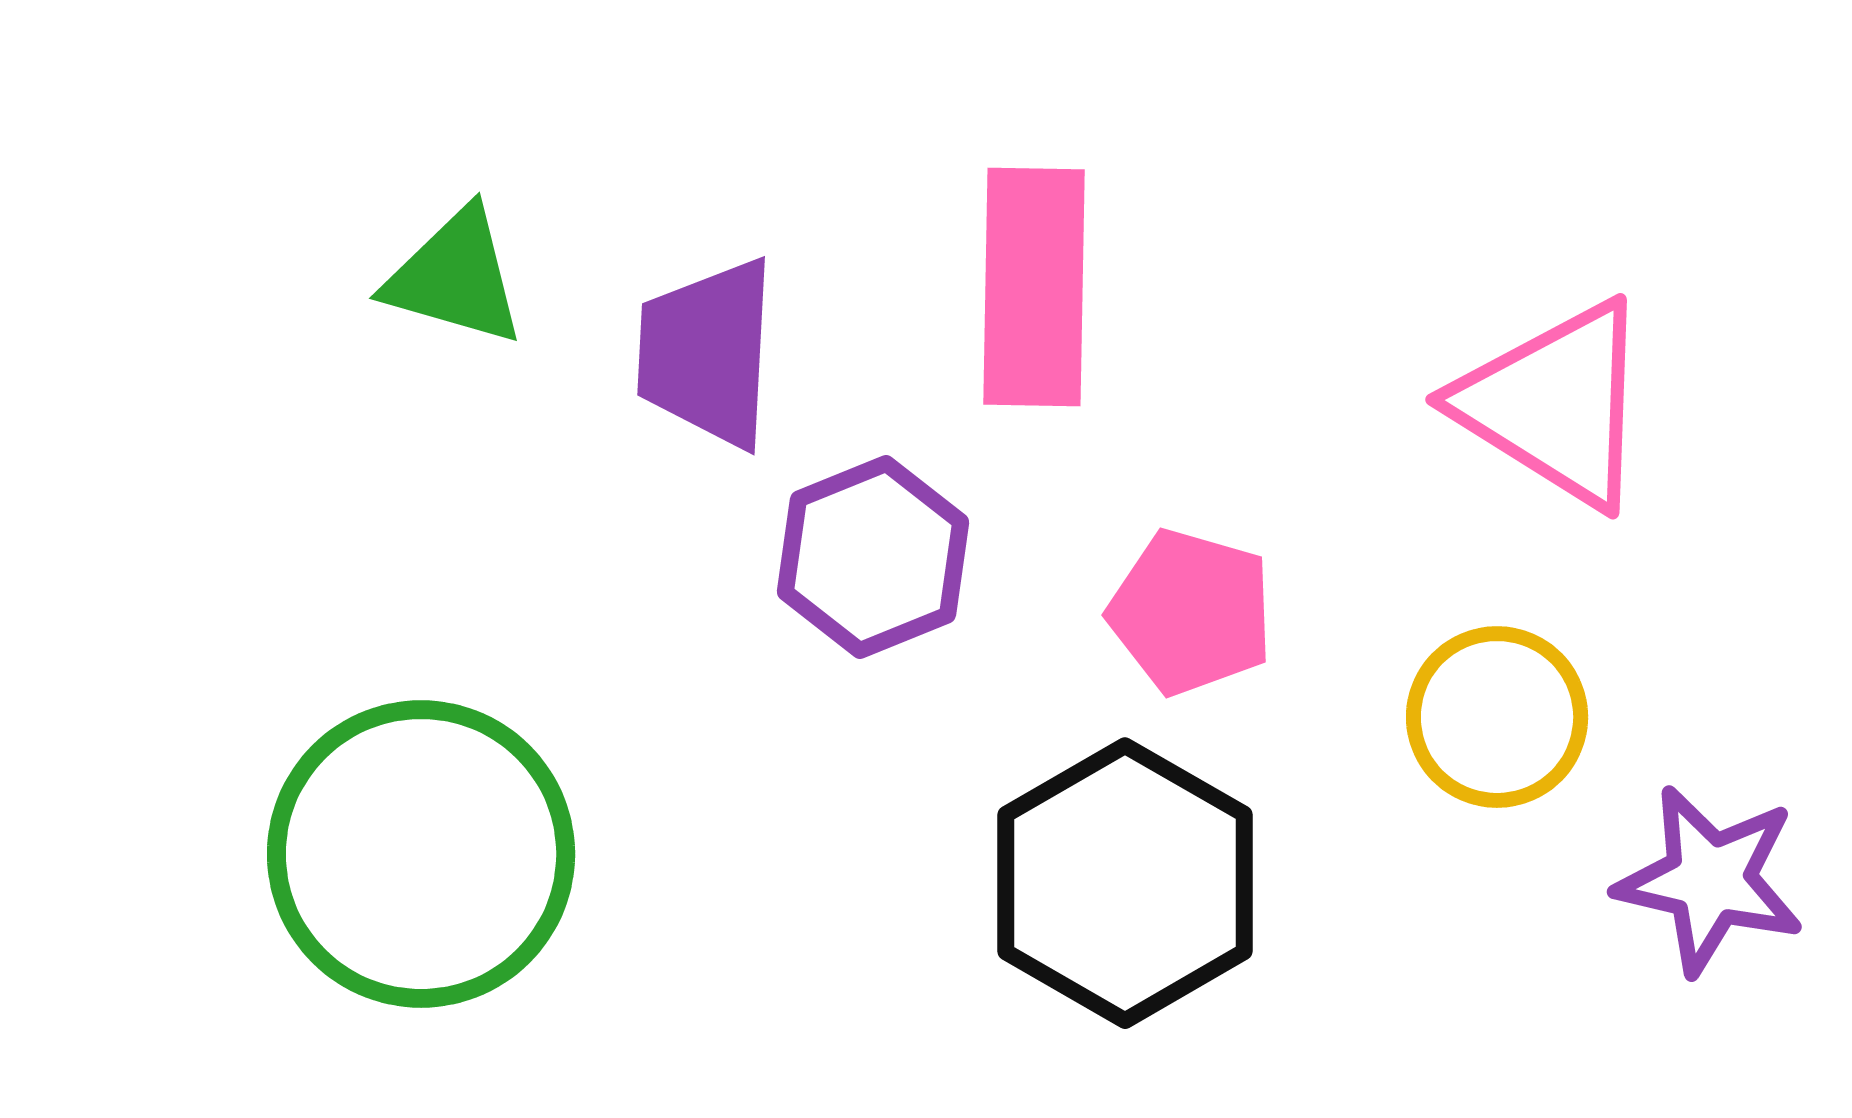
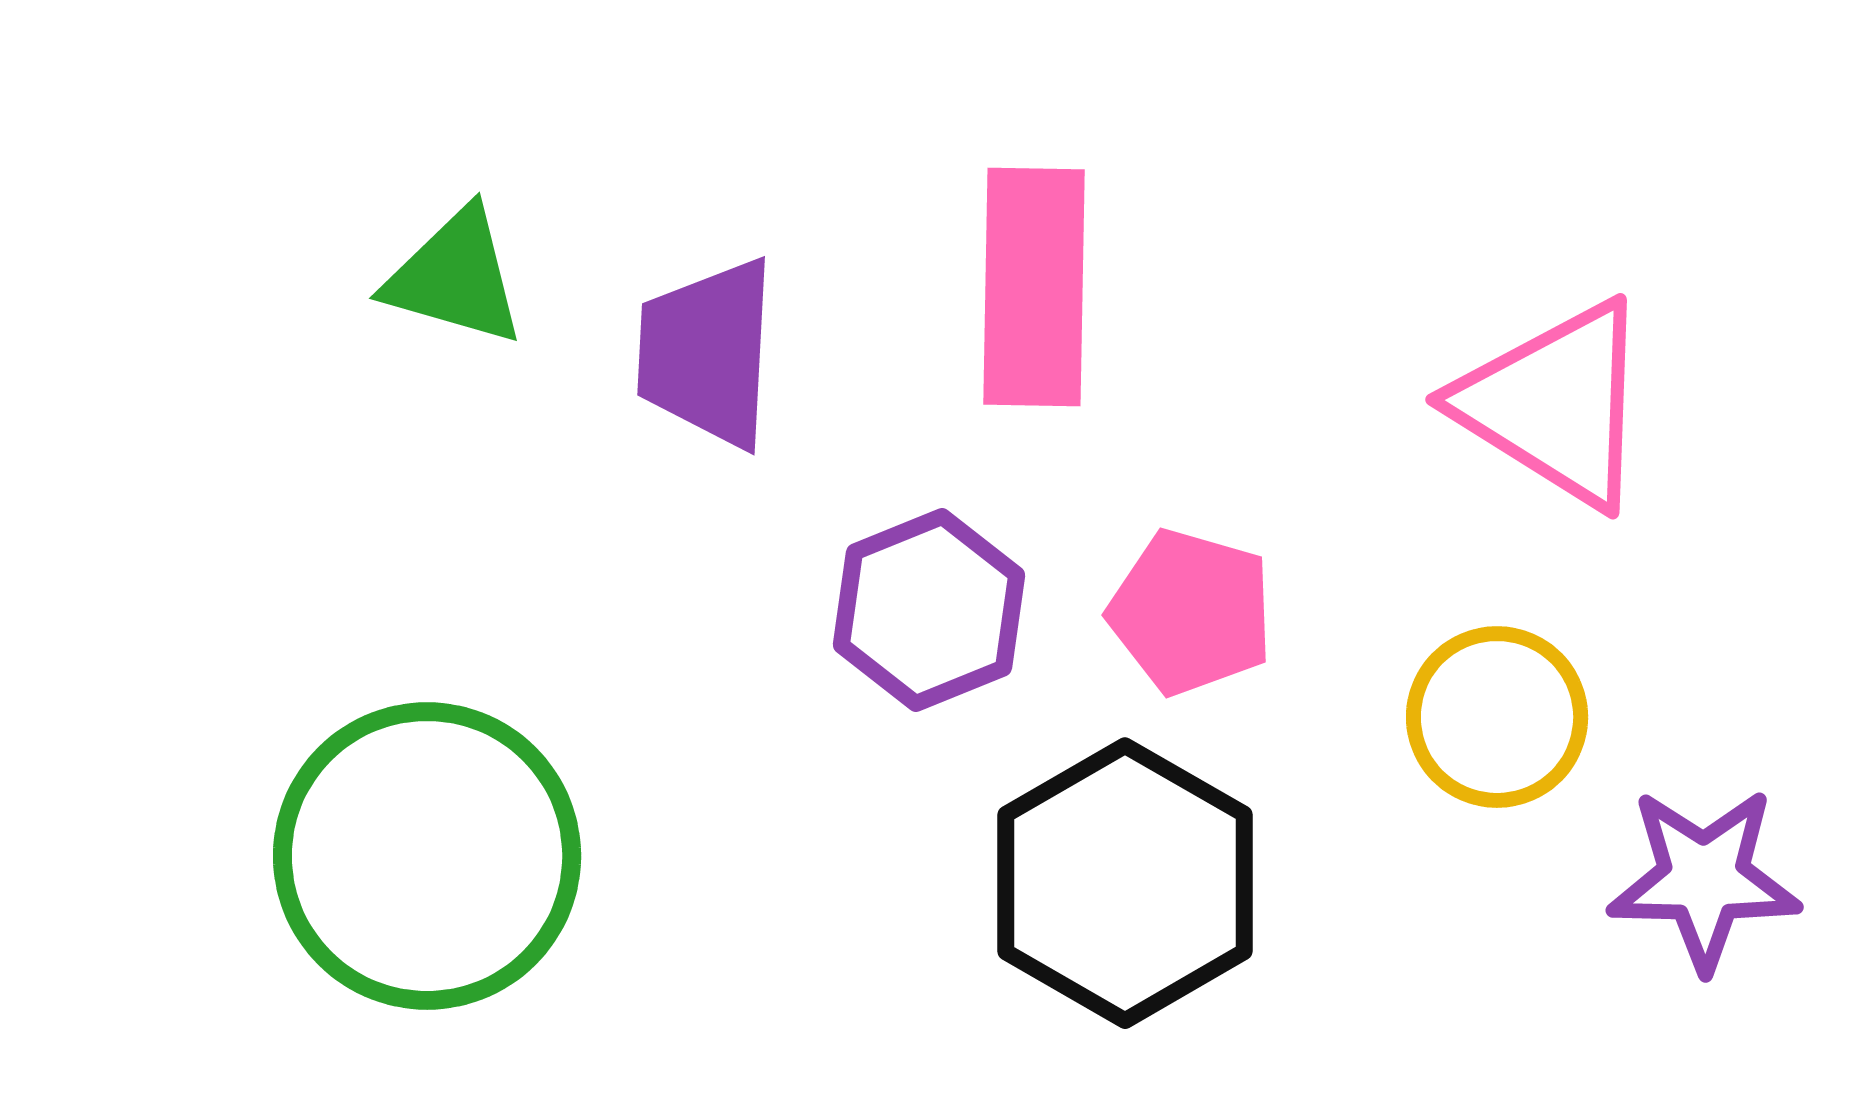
purple hexagon: moved 56 px right, 53 px down
green circle: moved 6 px right, 2 px down
purple star: moved 6 px left, 1 px up; rotated 12 degrees counterclockwise
